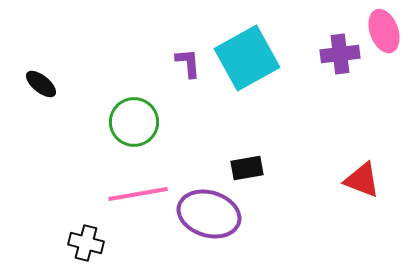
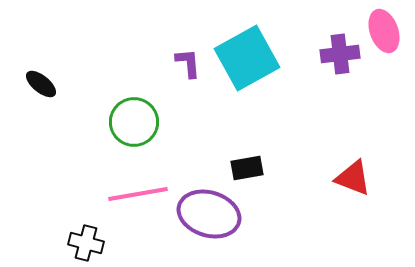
red triangle: moved 9 px left, 2 px up
